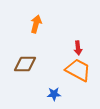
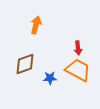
orange arrow: moved 1 px down
brown diamond: rotated 20 degrees counterclockwise
blue star: moved 4 px left, 16 px up
